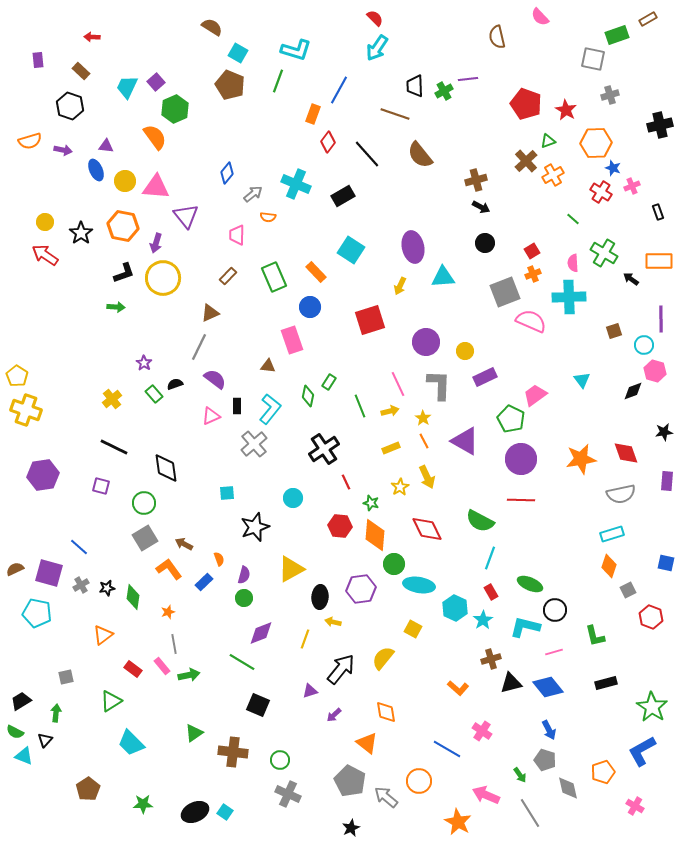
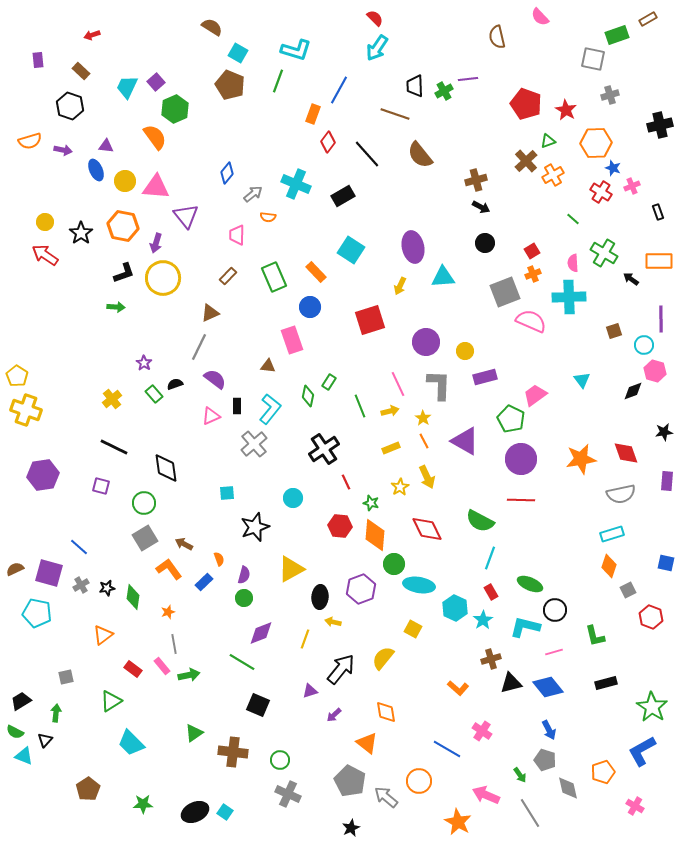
red arrow at (92, 37): moved 2 px up; rotated 21 degrees counterclockwise
purple rectangle at (485, 377): rotated 10 degrees clockwise
purple hexagon at (361, 589): rotated 12 degrees counterclockwise
